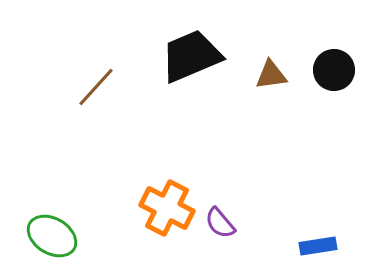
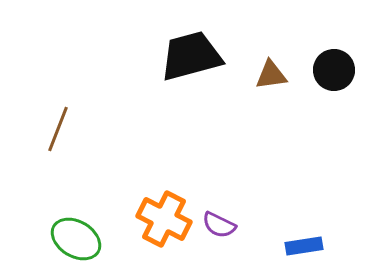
black trapezoid: rotated 8 degrees clockwise
brown line: moved 38 px left, 42 px down; rotated 21 degrees counterclockwise
orange cross: moved 3 px left, 11 px down
purple semicircle: moved 1 px left, 2 px down; rotated 24 degrees counterclockwise
green ellipse: moved 24 px right, 3 px down
blue rectangle: moved 14 px left
